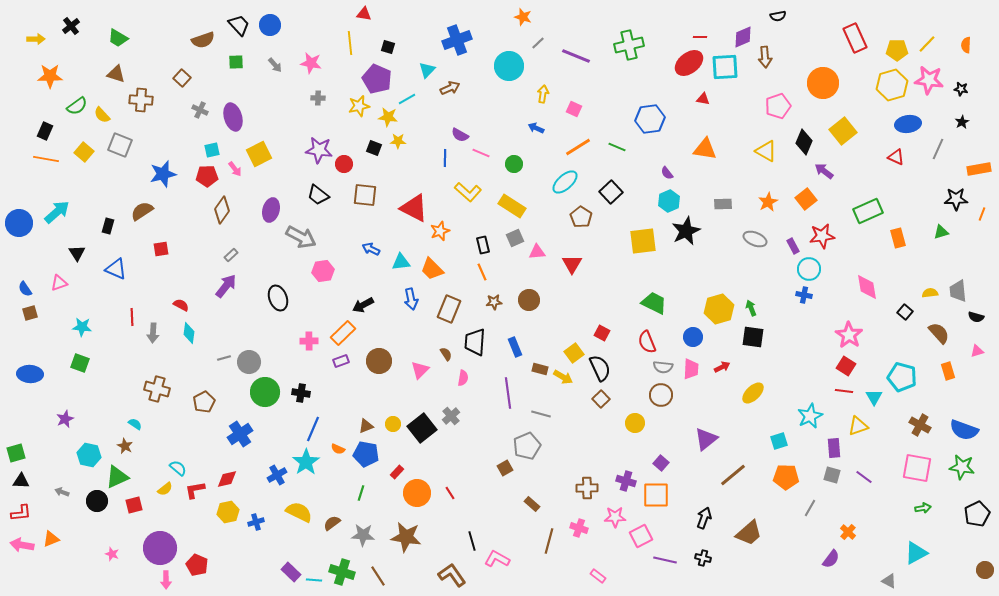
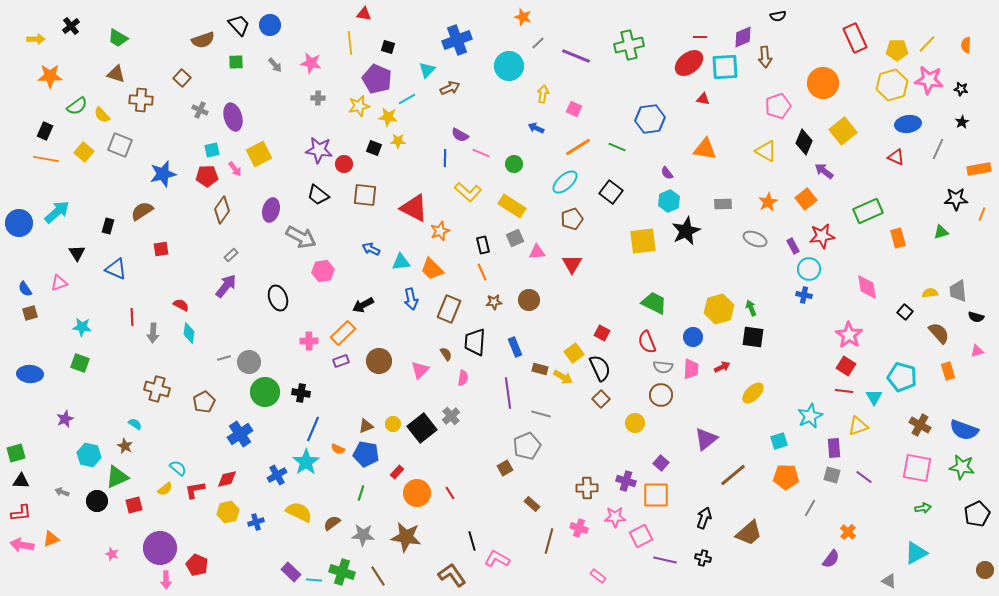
black square at (611, 192): rotated 10 degrees counterclockwise
brown pentagon at (581, 217): moved 9 px left, 2 px down; rotated 20 degrees clockwise
